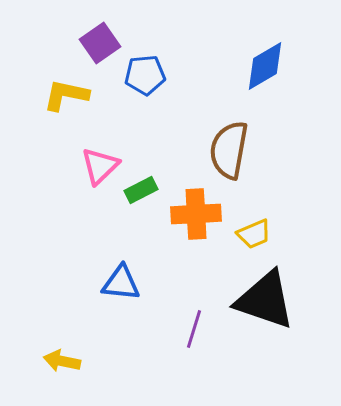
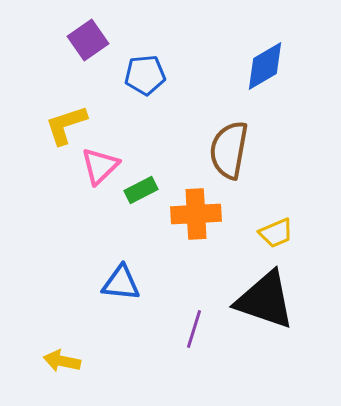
purple square: moved 12 px left, 3 px up
yellow L-shape: moved 30 px down; rotated 30 degrees counterclockwise
yellow trapezoid: moved 22 px right, 1 px up
